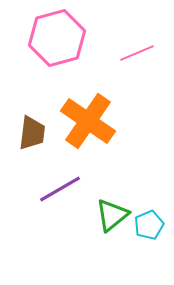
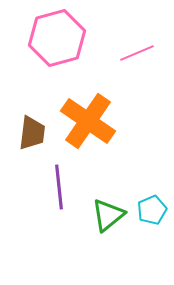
purple line: moved 1 px left, 2 px up; rotated 66 degrees counterclockwise
green triangle: moved 4 px left
cyan pentagon: moved 3 px right, 15 px up
